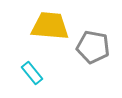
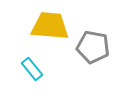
cyan rectangle: moved 4 px up
